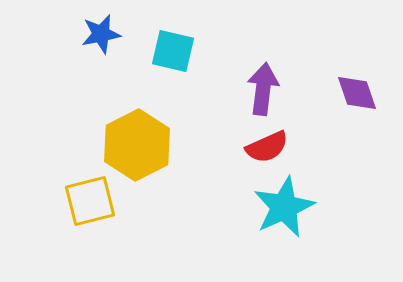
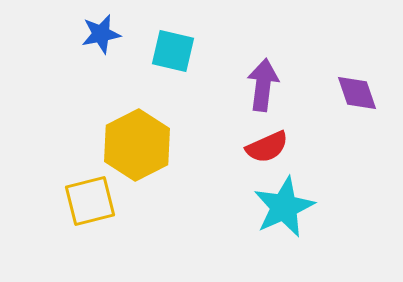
purple arrow: moved 4 px up
